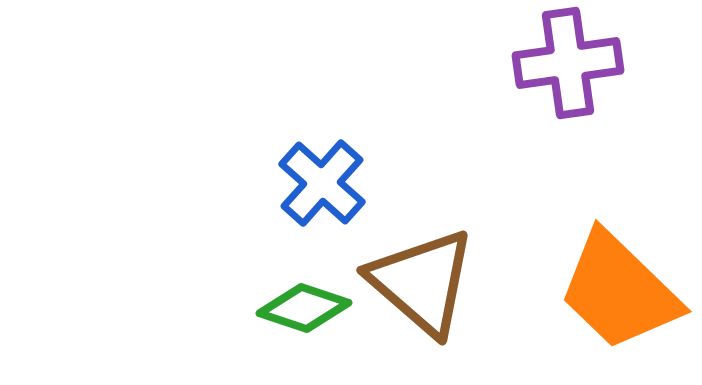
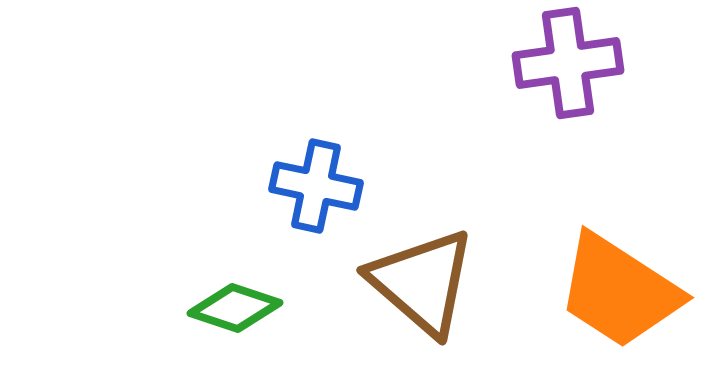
blue cross: moved 6 px left, 3 px down; rotated 30 degrees counterclockwise
orange trapezoid: rotated 11 degrees counterclockwise
green diamond: moved 69 px left
